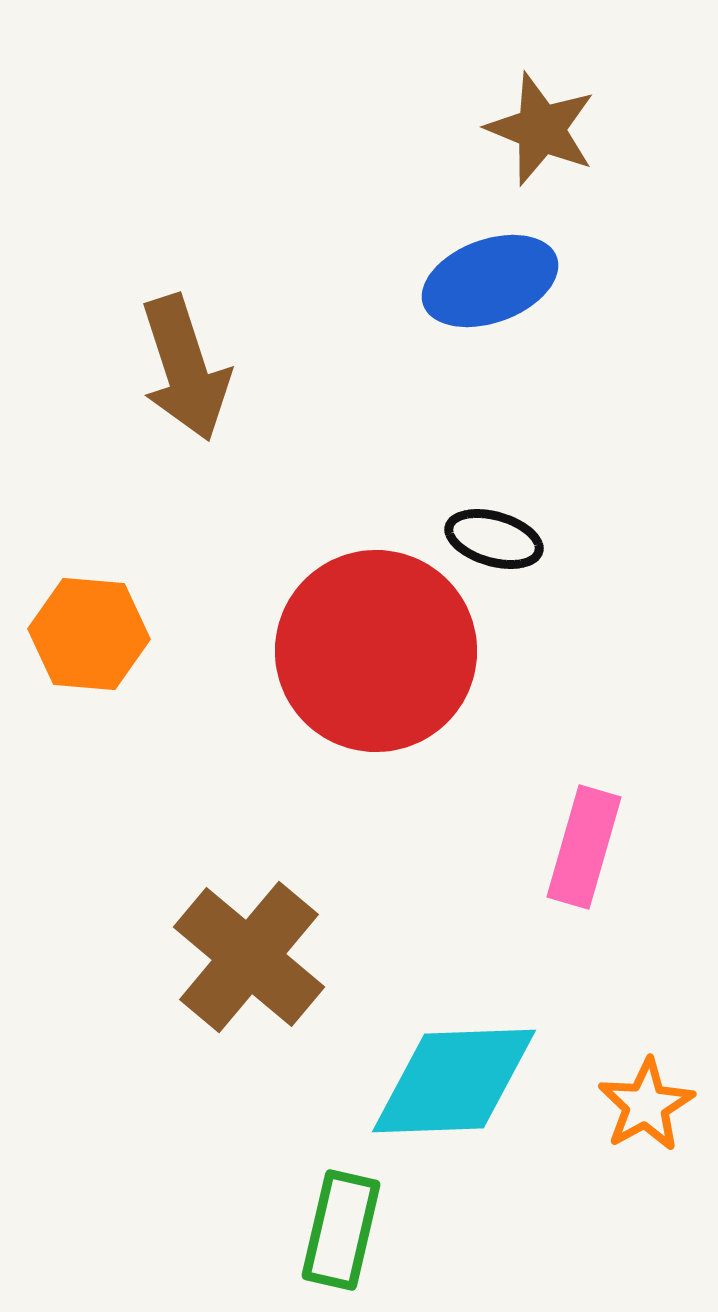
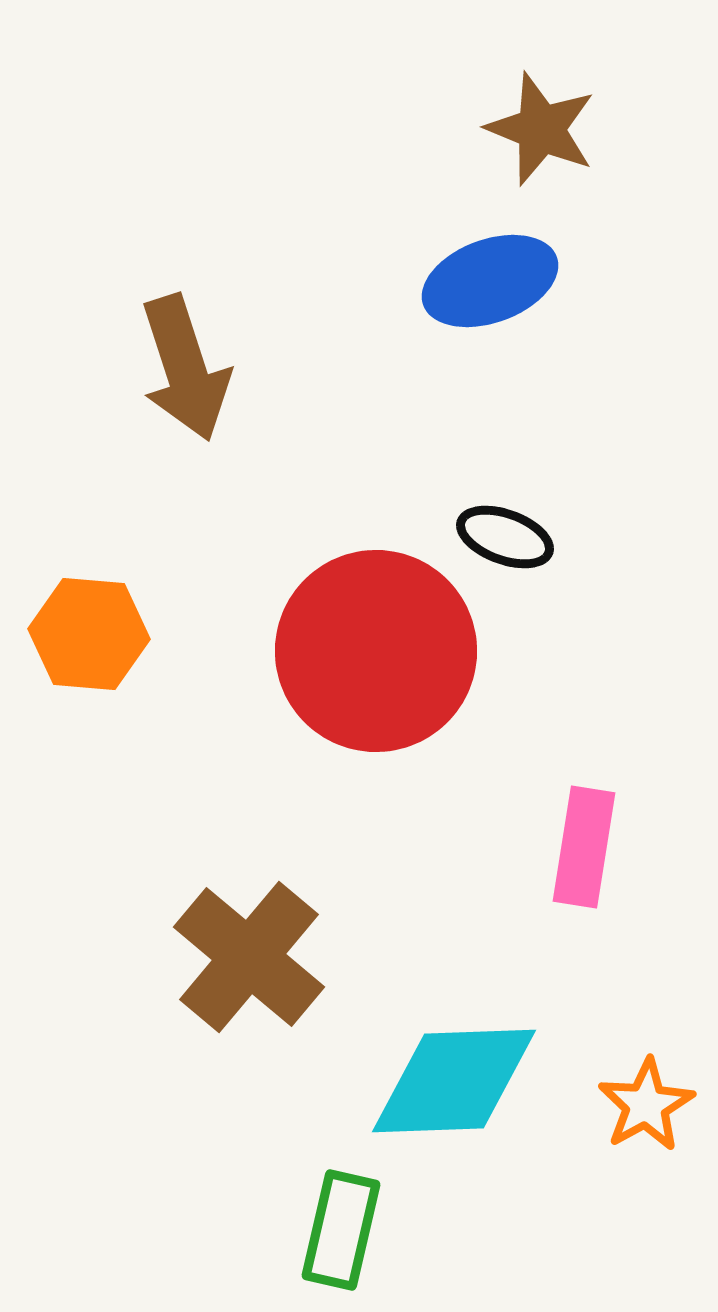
black ellipse: moved 11 px right, 2 px up; rotated 4 degrees clockwise
pink rectangle: rotated 7 degrees counterclockwise
